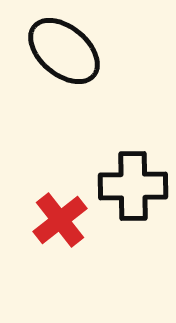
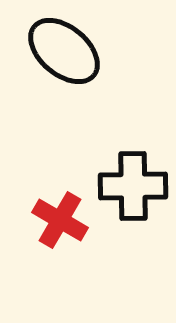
red cross: rotated 22 degrees counterclockwise
